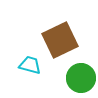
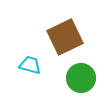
brown square: moved 5 px right, 3 px up
